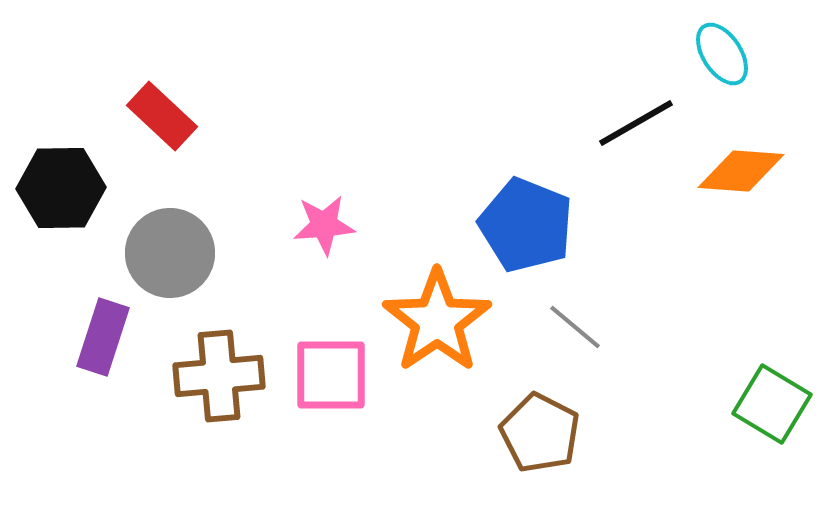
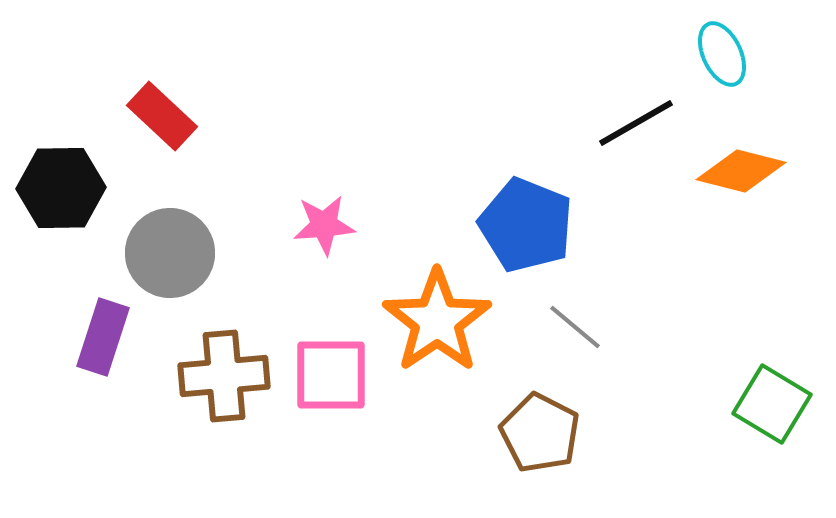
cyan ellipse: rotated 8 degrees clockwise
orange diamond: rotated 10 degrees clockwise
brown cross: moved 5 px right
